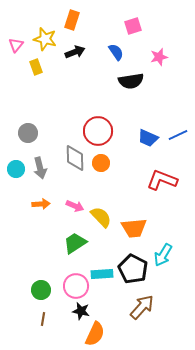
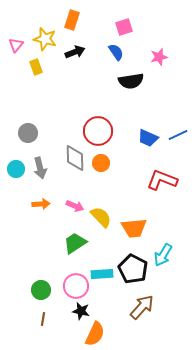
pink square: moved 9 px left, 1 px down
